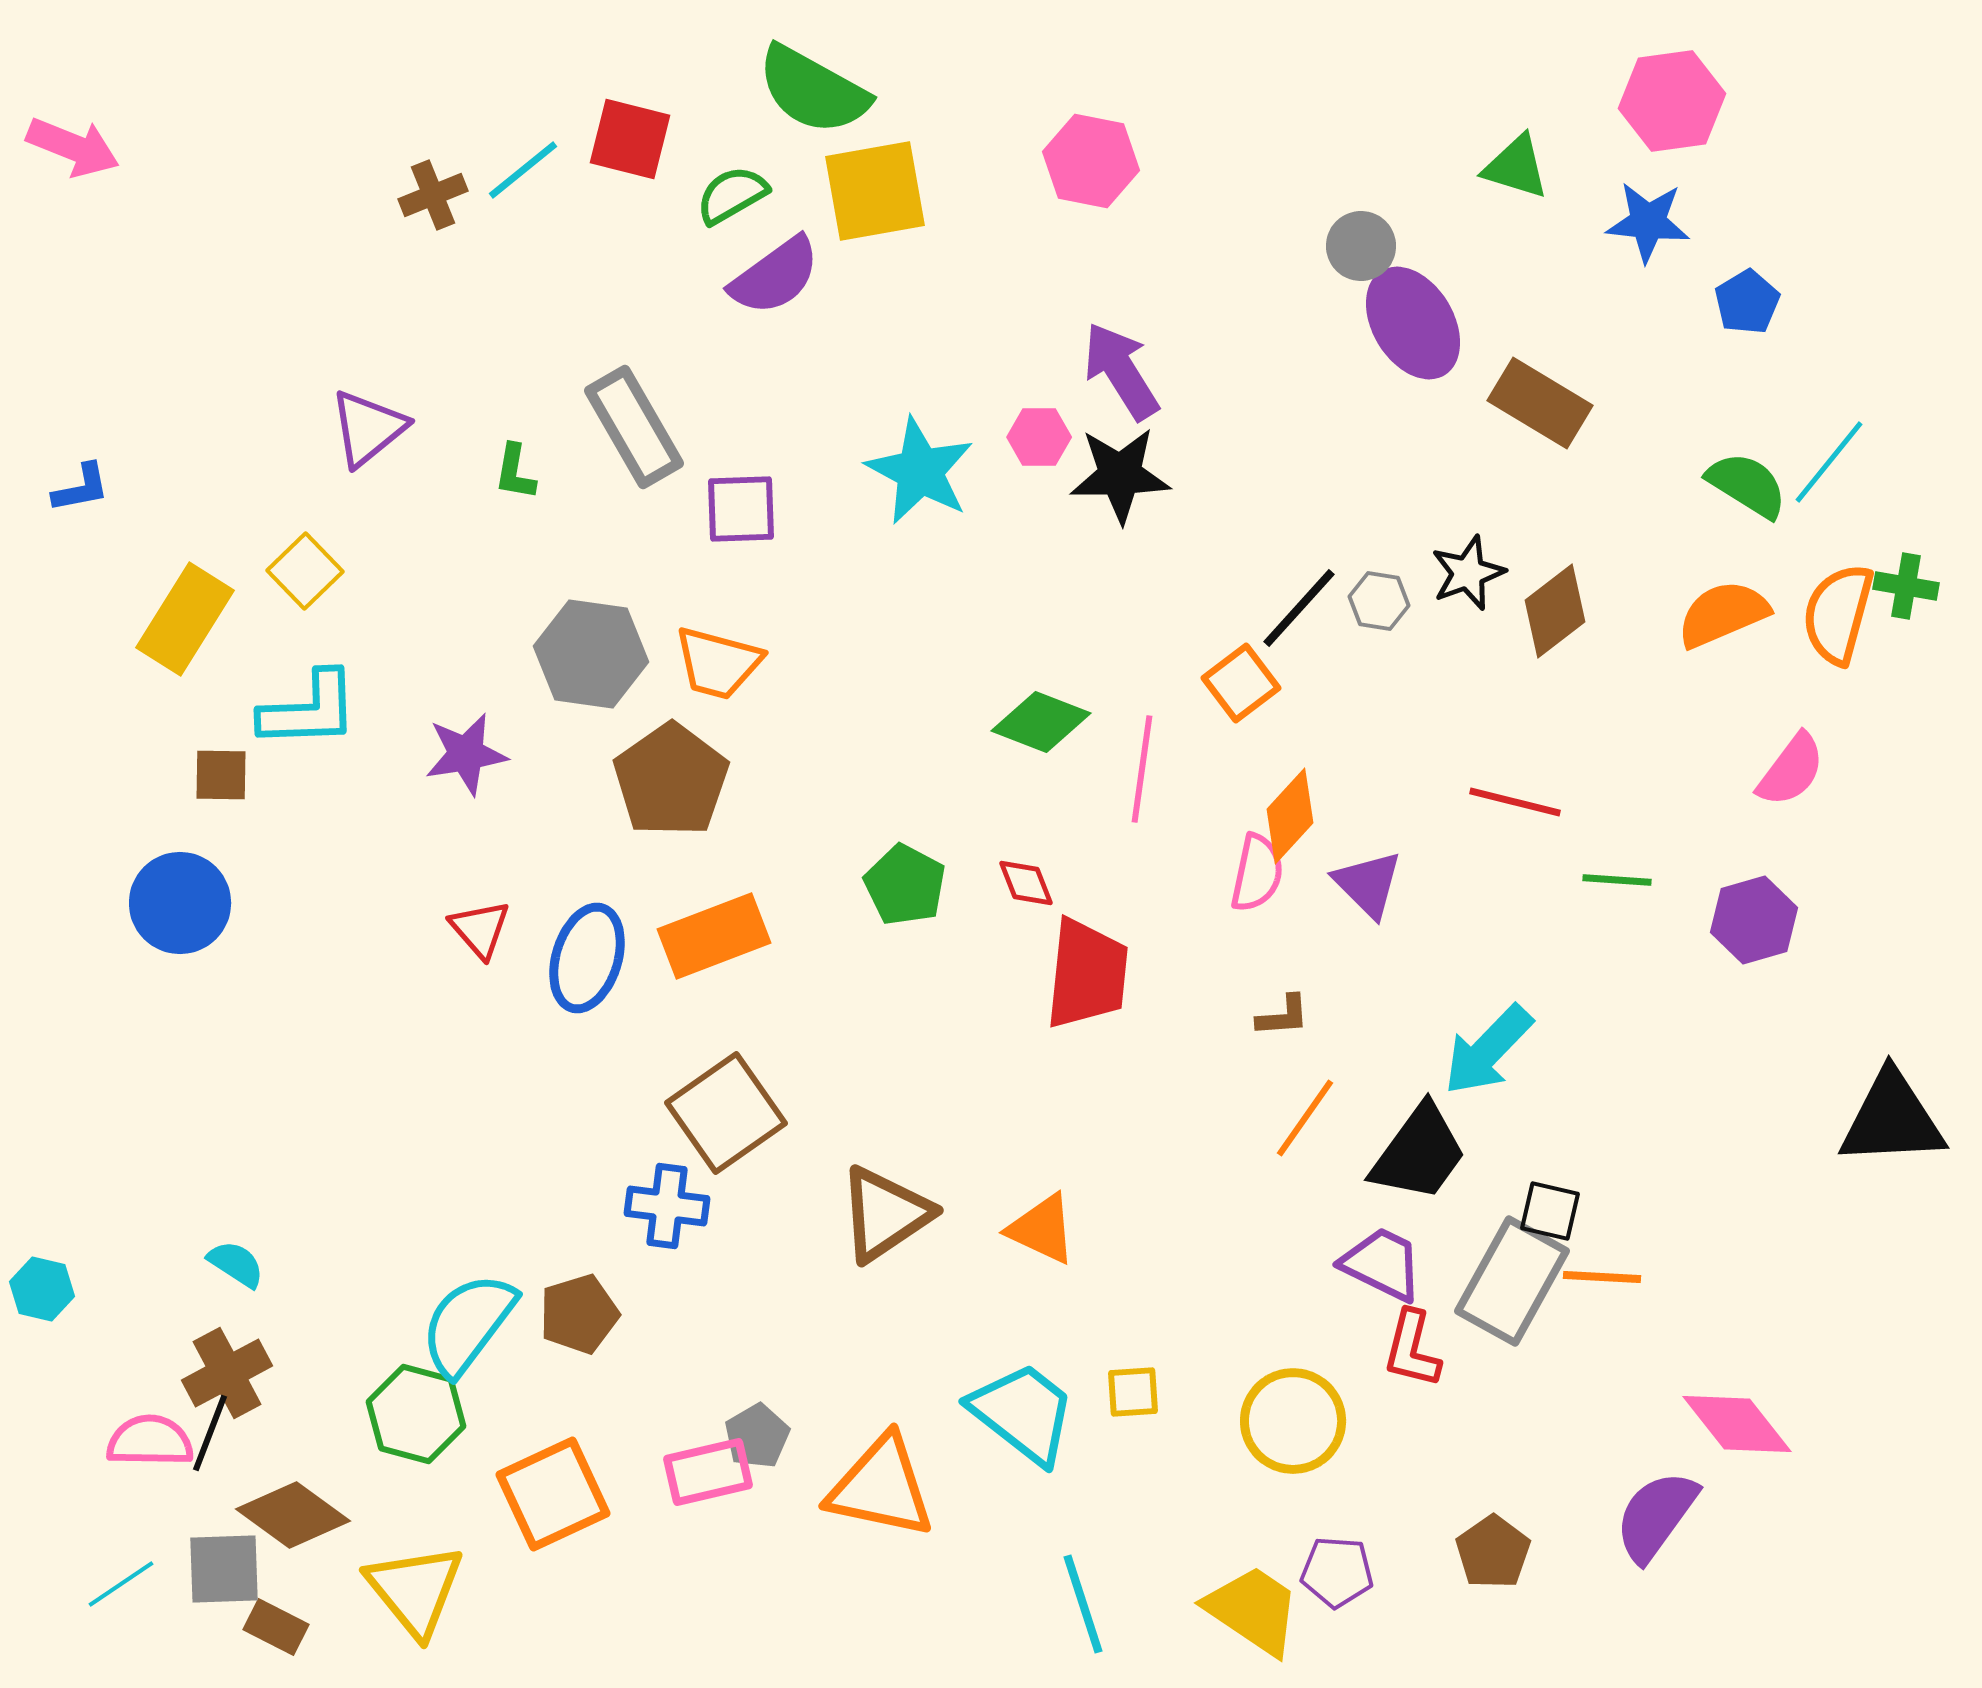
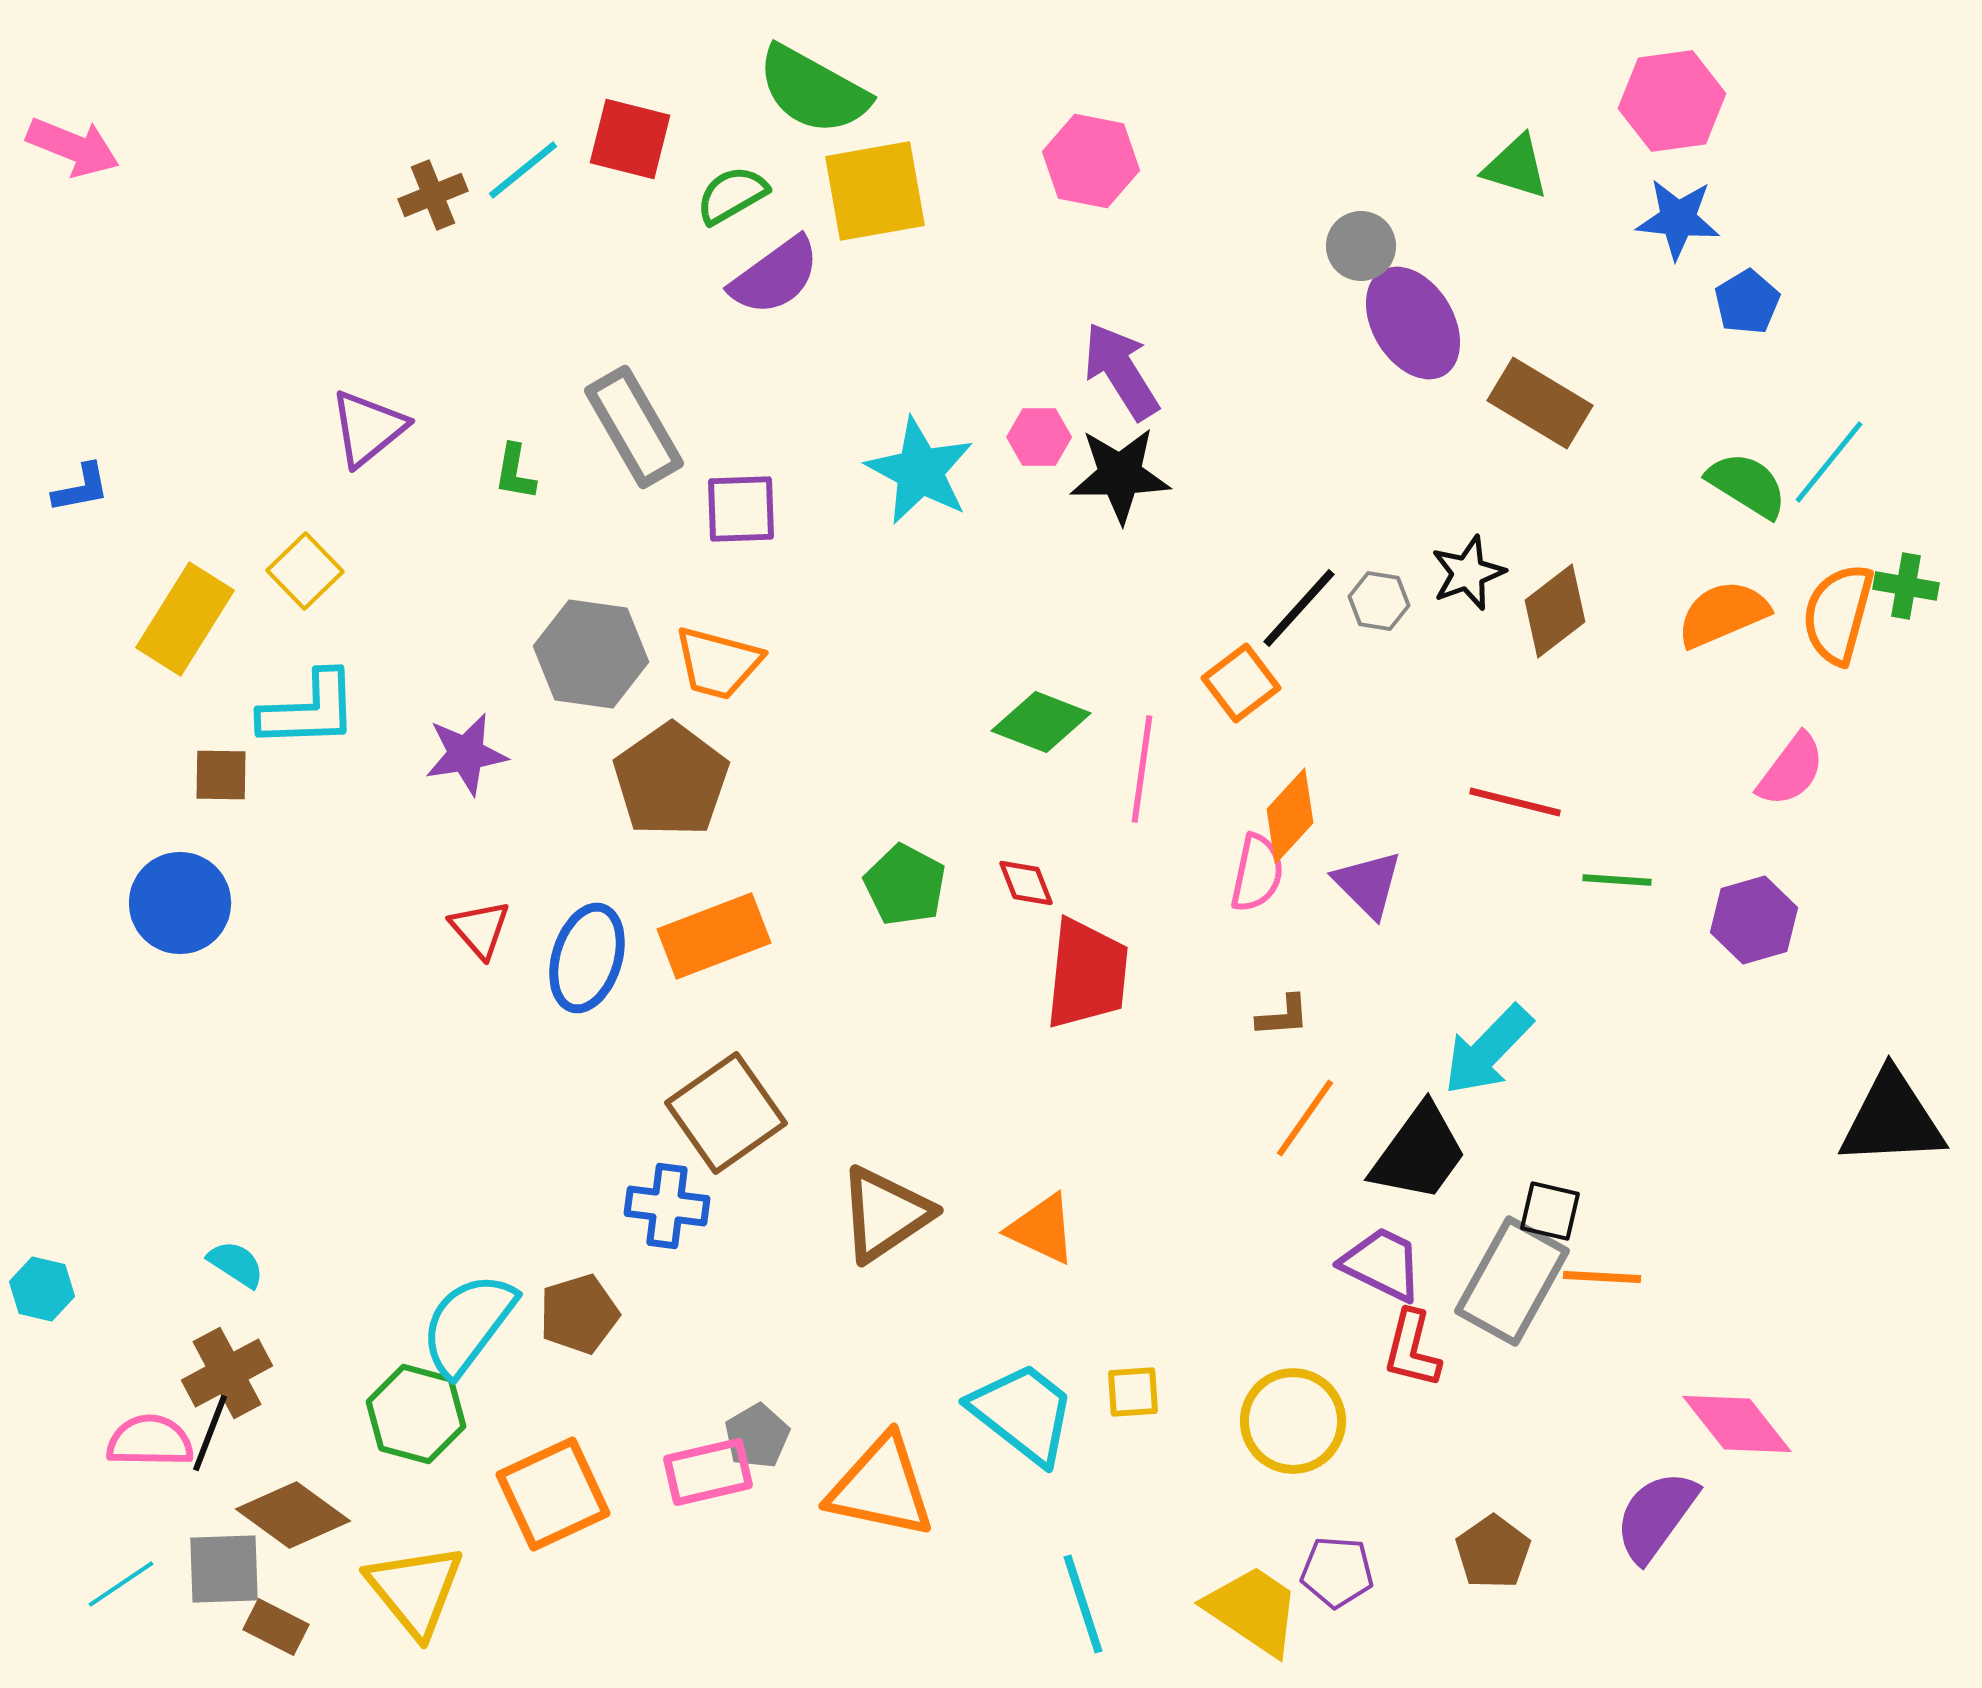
blue star at (1648, 222): moved 30 px right, 3 px up
